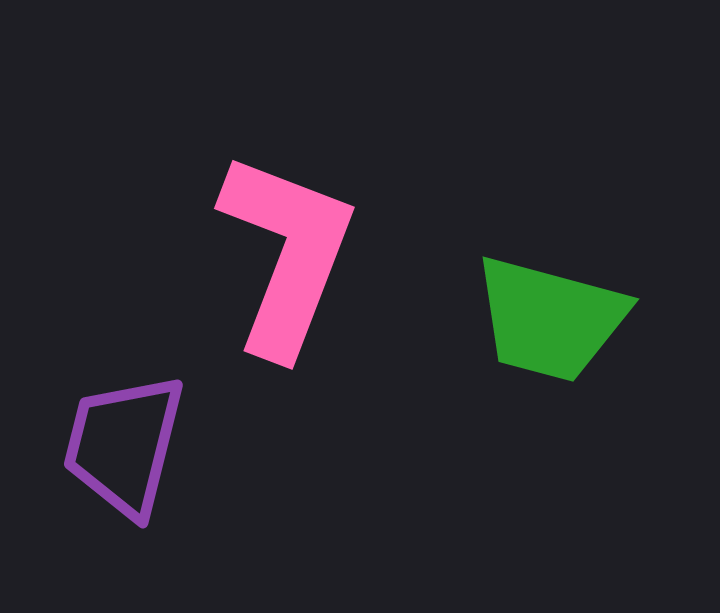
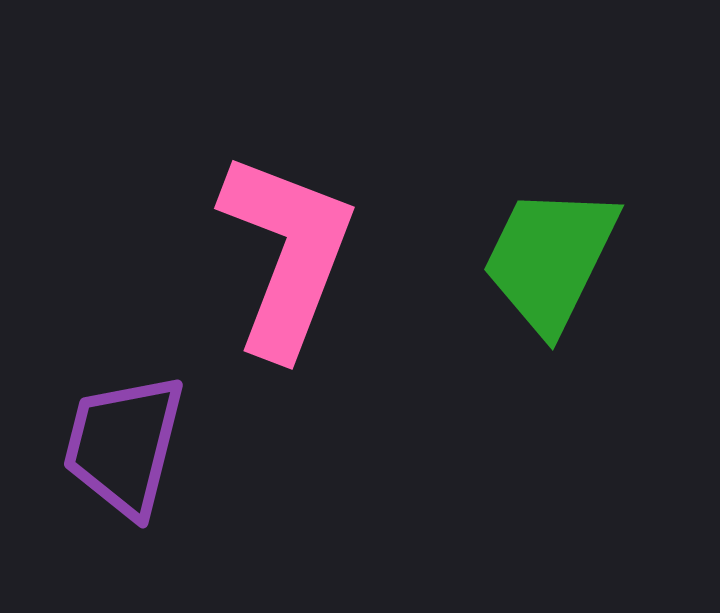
green trapezoid: moved 60 px up; rotated 101 degrees clockwise
